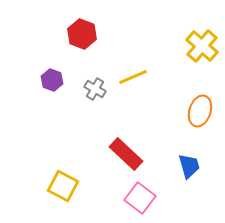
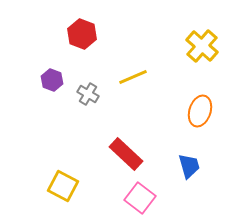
gray cross: moved 7 px left, 5 px down
